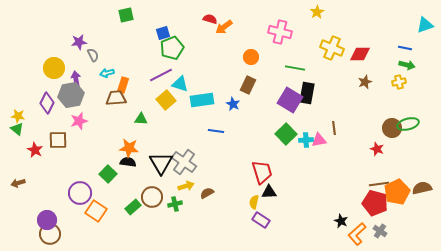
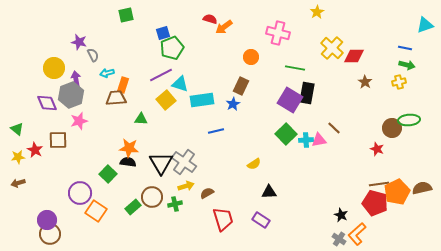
pink cross at (280, 32): moved 2 px left, 1 px down
purple star at (79, 42): rotated 21 degrees clockwise
yellow cross at (332, 48): rotated 20 degrees clockwise
red diamond at (360, 54): moved 6 px left, 2 px down
brown star at (365, 82): rotated 16 degrees counterclockwise
brown rectangle at (248, 85): moved 7 px left, 1 px down
gray hexagon at (71, 95): rotated 10 degrees counterclockwise
purple diamond at (47, 103): rotated 50 degrees counterclockwise
blue star at (233, 104): rotated 16 degrees clockwise
yellow star at (18, 116): moved 41 px down; rotated 16 degrees counterclockwise
green ellipse at (408, 124): moved 1 px right, 4 px up; rotated 10 degrees clockwise
brown line at (334, 128): rotated 40 degrees counterclockwise
blue line at (216, 131): rotated 21 degrees counterclockwise
red trapezoid at (262, 172): moved 39 px left, 47 px down
yellow semicircle at (254, 202): moved 38 px up; rotated 136 degrees counterclockwise
black star at (341, 221): moved 6 px up
gray cross at (380, 231): moved 41 px left, 8 px down
